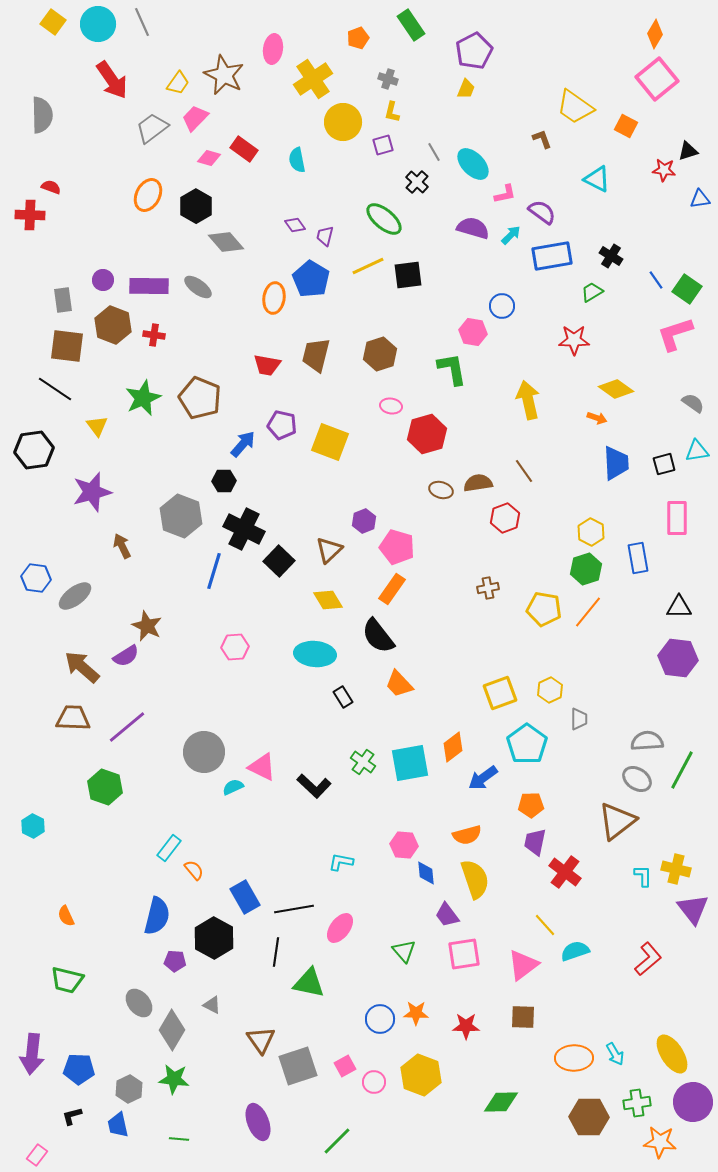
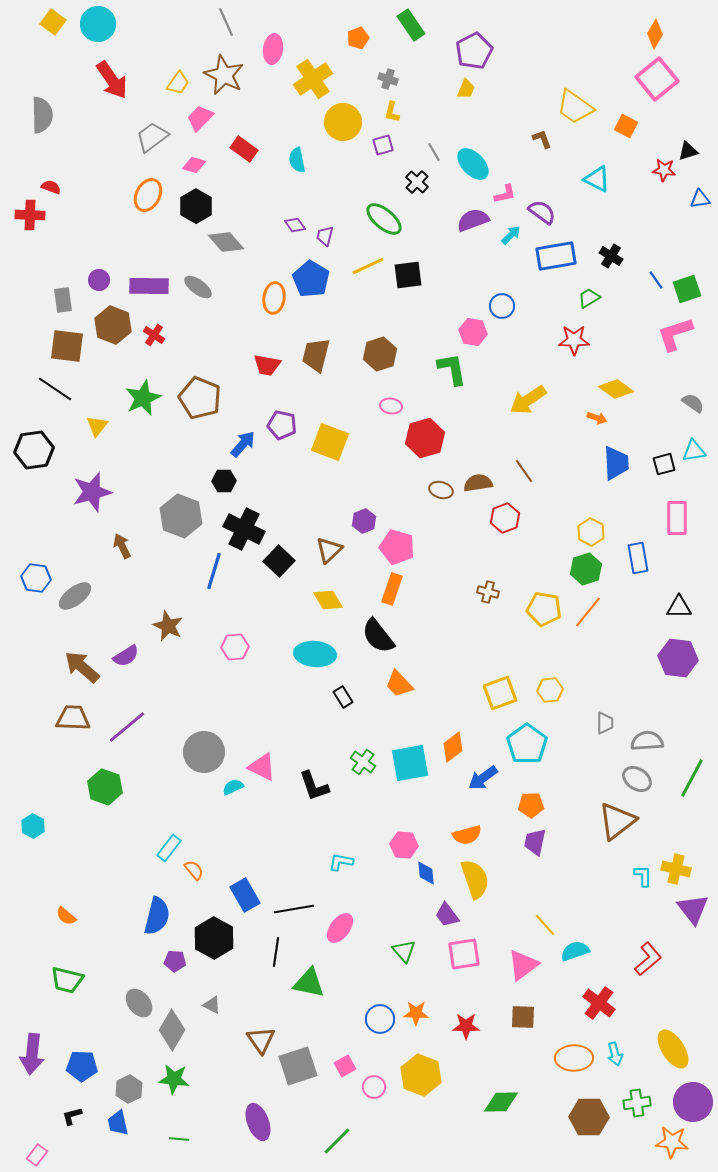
gray line at (142, 22): moved 84 px right
pink trapezoid at (195, 118): moved 5 px right
gray trapezoid at (152, 128): moved 9 px down
pink diamond at (209, 158): moved 15 px left, 7 px down
purple semicircle at (473, 228): moved 8 px up; rotated 36 degrees counterclockwise
blue rectangle at (552, 256): moved 4 px right
purple circle at (103, 280): moved 4 px left
green square at (687, 289): rotated 36 degrees clockwise
green trapezoid at (592, 292): moved 3 px left, 6 px down
red cross at (154, 335): rotated 25 degrees clockwise
yellow arrow at (528, 400): rotated 111 degrees counterclockwise
yellow triangle at (97, 426): rotated 15 degrees clockwise
red hexagon at (427, 434): moved 2 px left, 4 px down
cyan triangle at (697, 451): moved 3 px left
brown cross at (488, 588): moved 4 px down; rotated 25 degrees clockwise
orange rectangle at (392, 589): rotated 16 degrees counterclockwise
brown star at (147, 626): moved 21 px right
yellow hexagon at (550, 690): rotated 20 degrees clockwise
gray trapezoid at (579, 719): moved 26 px right, 4 px down
green line at (682, 770): moved 10 px right, 8 px down
black L-shape at (314, 786): rotated 28 degrees clockwise
red cross at (565, 872): moved 34 px right, 131 px down
blue rectangle at (245, 897): moved 2 px up
orange semicircle at (66, 916): rotated 25 degrees counterclockwise
cyan arrow at (615, 1054): rotated 15 degrees clockwise
yellow ellipse at (672, 1054): moved 1 px right, 5 px up
blue pentagon at (79, 1069): moved 3 px right, 3 px up
pink circle at (374, 1082): moved 5 px down
blue trapezoid at (118, 1125): moved 2 px up
orange star at (660, 1142): moved 12 px right
